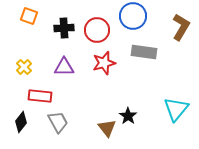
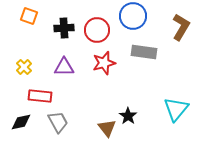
black diamond: rotated 40 degrees clockwise
